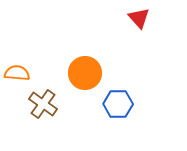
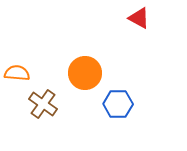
red triangle: rotated 20 degrees counterclockwise
